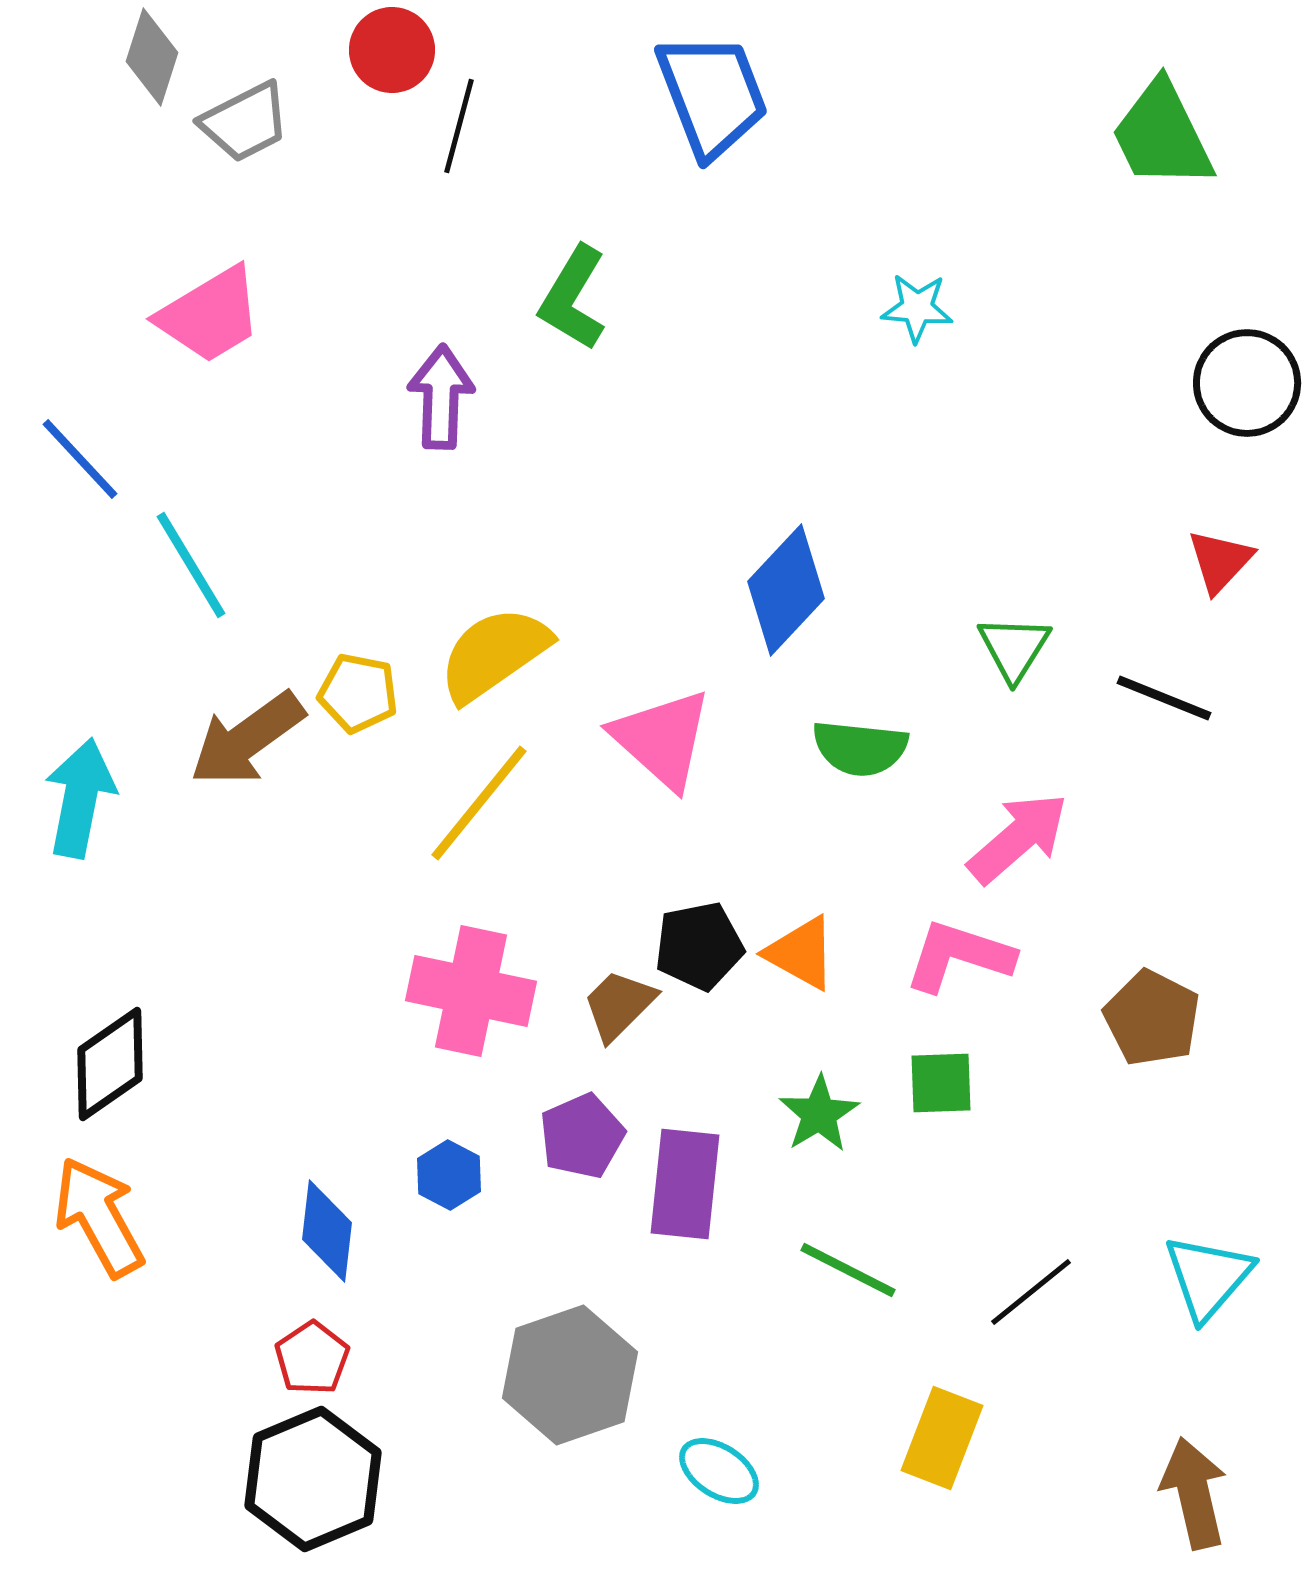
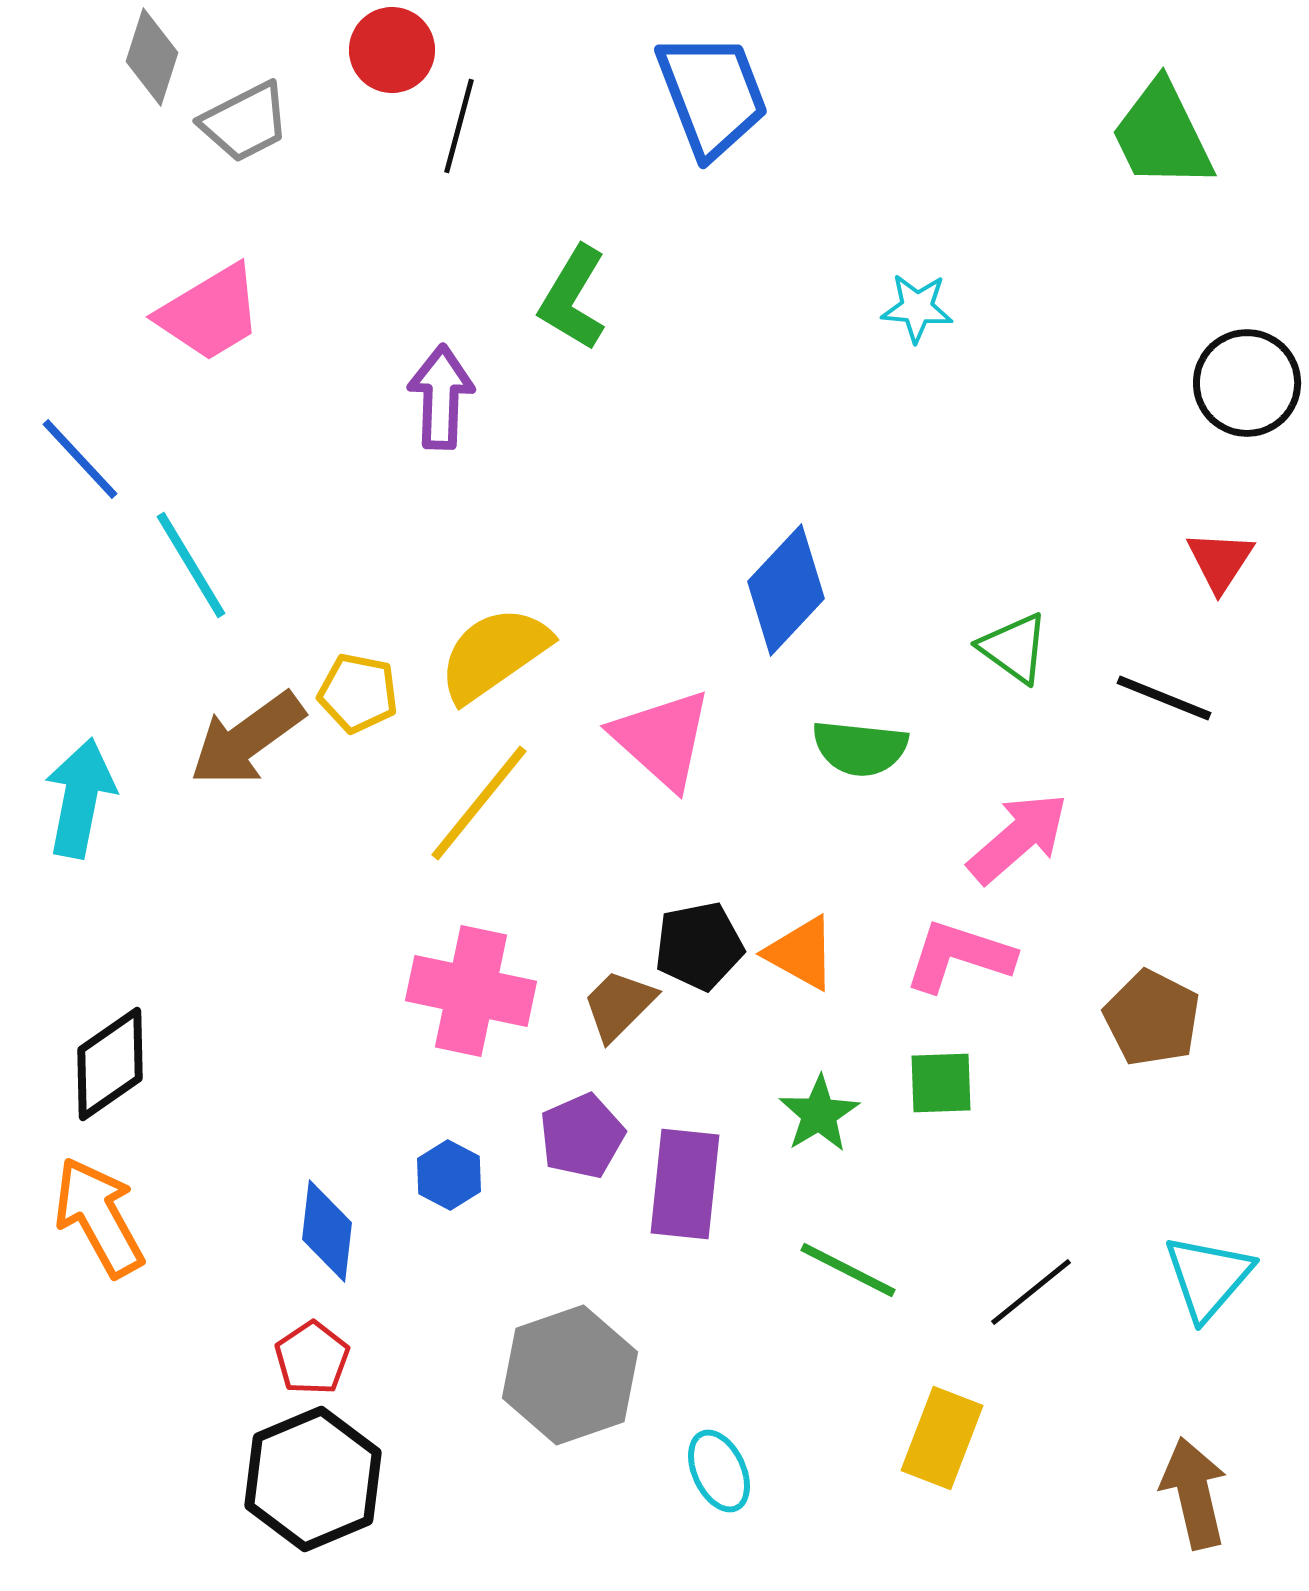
pink trapezoid at (210, 315): moved 2 px up
red triangle at (1220, 561): rotated 10 degrees counterclockwise
green triangle at (1014, 648): rotated 26 degrees counterclockwise
cyan ellipse at (719, 1471): rotated 32 degrees clockwise
